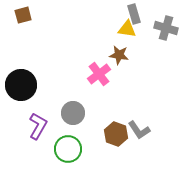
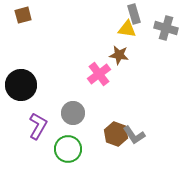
gray L-shape: moved 5 px left, 5 px down
